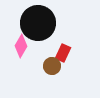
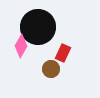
black circle: moved 4 px down
brown circle: moved 1 px left, 3 px down
